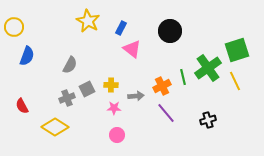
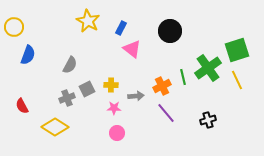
blue semicircle: moved 1 px right, 1 px up
yellow line: moved 2 px right, 1 px up
pink circle: moved 2 px up
